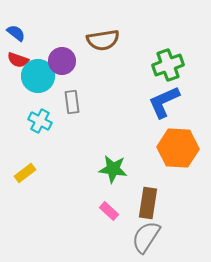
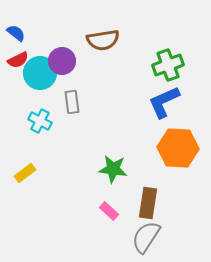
red semicircle: rotated 45 degrees counterclockwise
cyan circle: moved 2 px right, 3 px up
